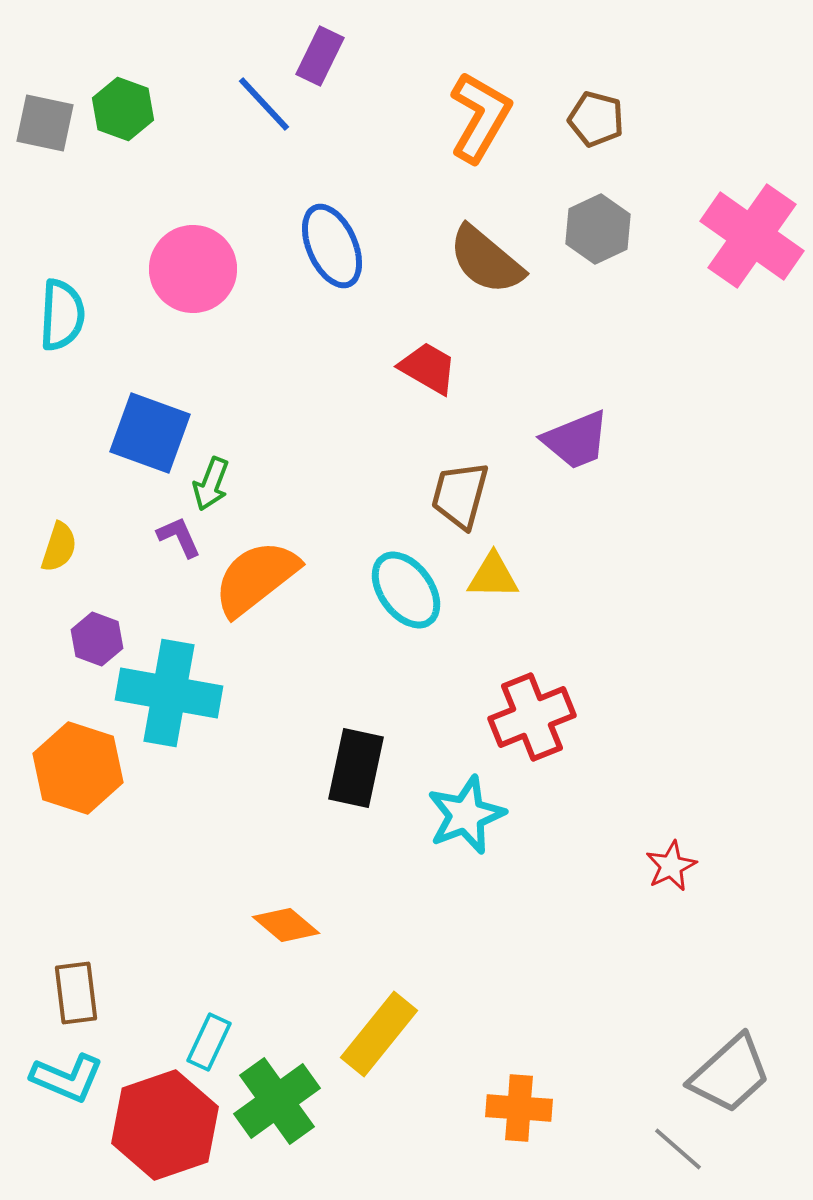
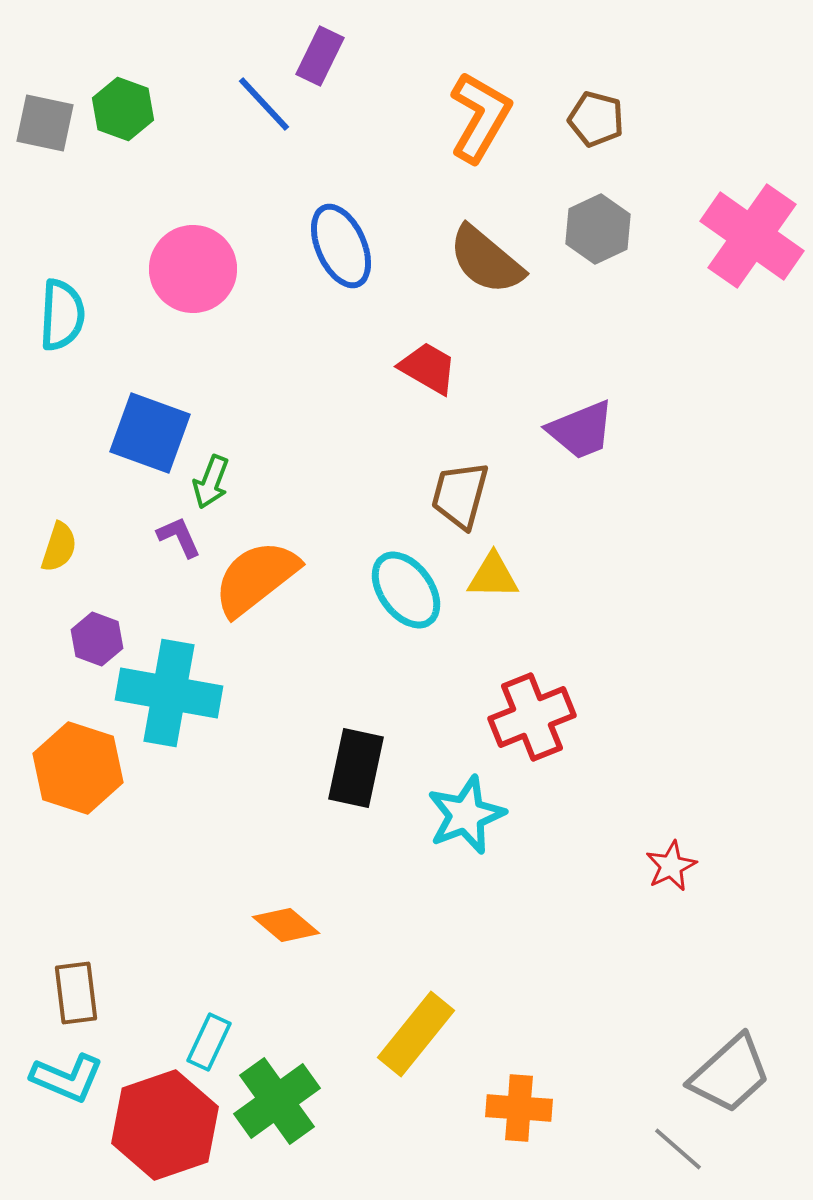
blue ellipse: moved 9 px right
purple trapezoid: moved 5 px right, 10 px up
green arrow: moved 2 px up
yellow rectangle: moved 37 px right
